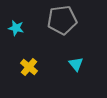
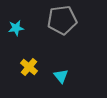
cyan star: rotated 21 degrees counterclockwise
cyan triangle: moved 15 px left, 12 px down
